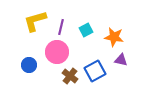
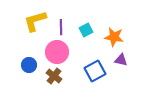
purple line: rotated 14 degrees counterclockwise
brown cross: moved 16 px left
